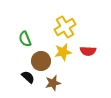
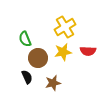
brown circle: moved 3 px left, 3 px up
black semicircle: moved 1 px left; rotated 24 degrees clockwise
